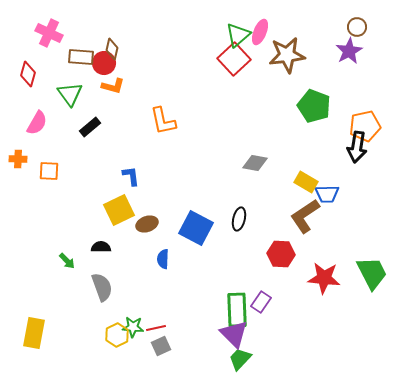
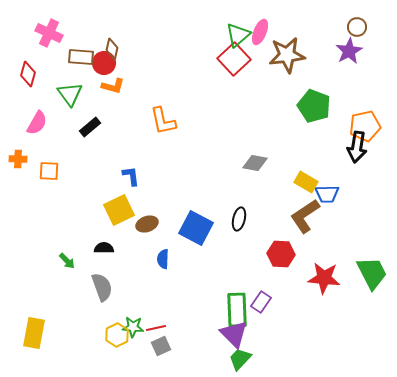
black semicircle at (101, 247): moved 3 px right, 1 px down
